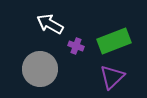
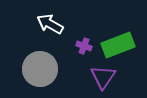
green rectangle: moved 4 px right, 4 px down
purple cross: moved 8 px right
purple triangle: moved 9 px left; rotated 12 degrees counterclockwise
